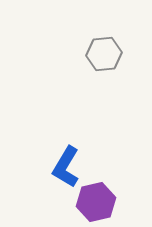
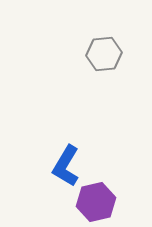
blue L-shape: moved 1 px up
